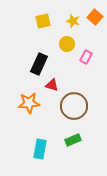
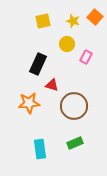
black rectangle: moved 1 px left
green rectangle: moved 2 px right, 3 px down
cyan rectangle: rotated 18 degrees counterclockwise
